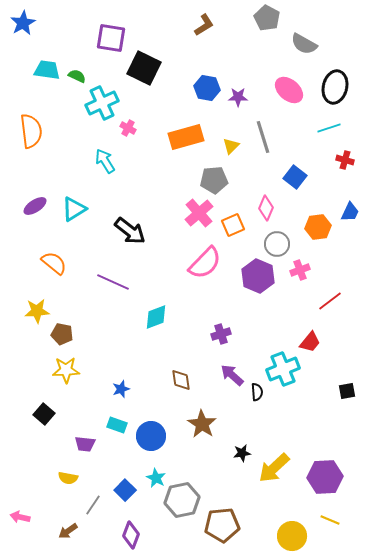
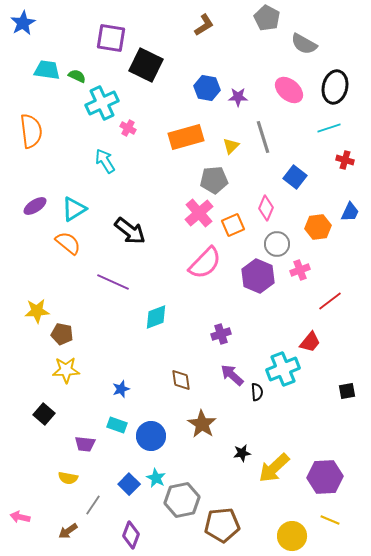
black square at (144, 68): moved 2 px right, 3 px up
orange semicircle at (54, 263): moved 14 px right, 20 px up
blue square at (125, 490): moved 4 px right, 6 px up
